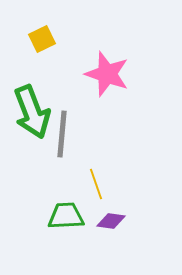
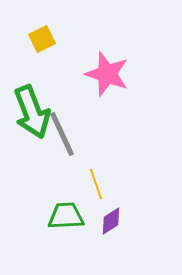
gray line: rotated 30 degrees counterclockwise
purple diamond: rotated 40 degrees counterclockwise
